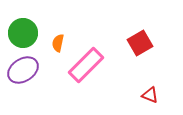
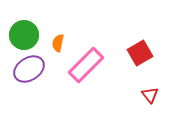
green circle: moved 1 px right, 2 px down
red square: moved 10 px down
purple ellipse: moved 6 px right, 1 px up
red triangle: rotated 30 degrees clockwise
